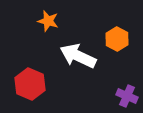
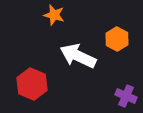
orange star: moved 6 px right, 6 px up
red hexagon: moved 2 px right
purple cross: moved 1 px left
